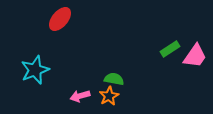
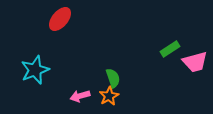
pink trapezoid: moved 6 px down; rotated 40 degrees clockwise
green semicircle: moved 1 px left, 1 px up; rotated 60 degrees clockwise
